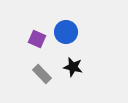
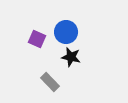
black star: moved 2 px left, 10 px up
gray rectangle: moved 8 px right, 8 px down
